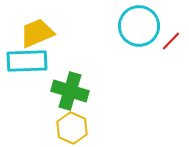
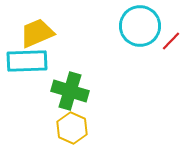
cyan circle: moved 1 px right
